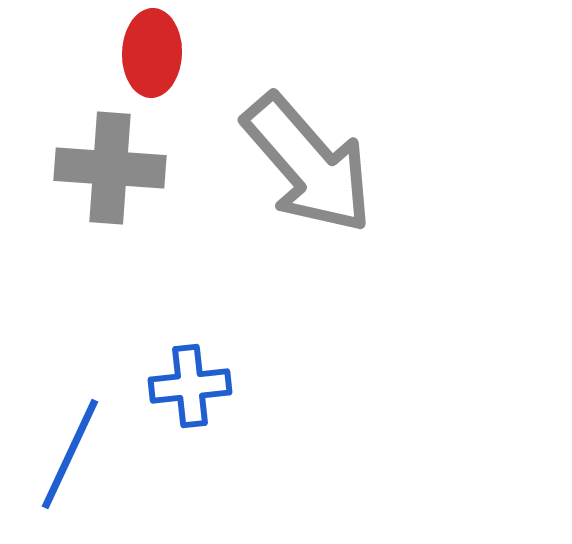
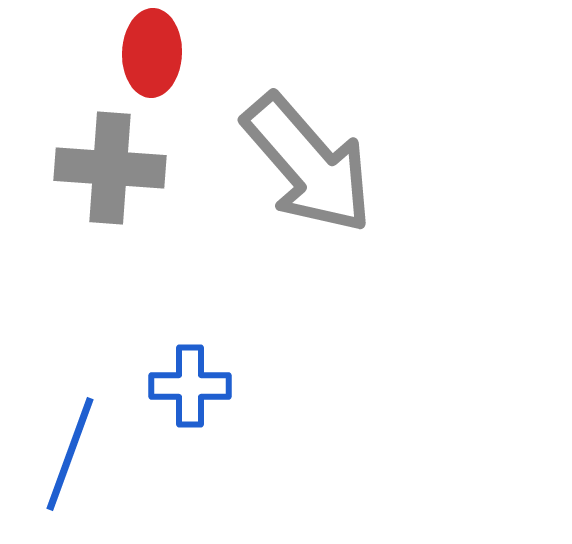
blue cross: rotated 6 degrees clockwise
blue line: rotated 5 degrees counterclockwise
